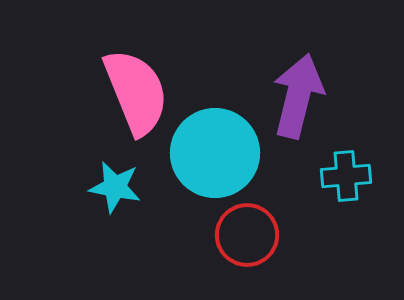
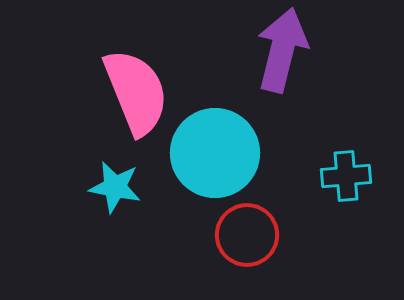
purple arrow: moved 16 px left, 46 px up
